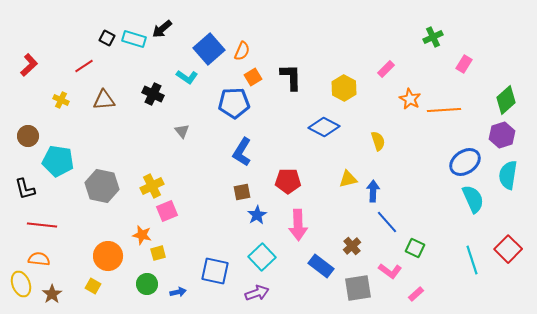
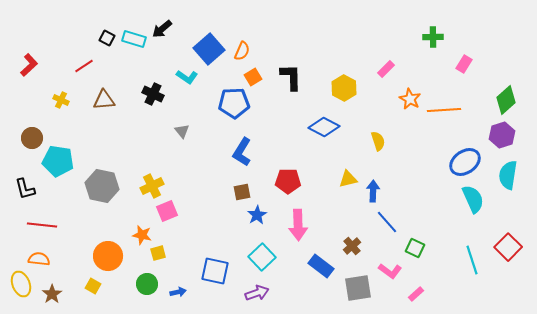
green cross at (433, 37): rotated 24 degrees clockwise
brown circle at (28, 136): moved 4 px right, 2 px down
red square at (508, 249): moved 2 px up
